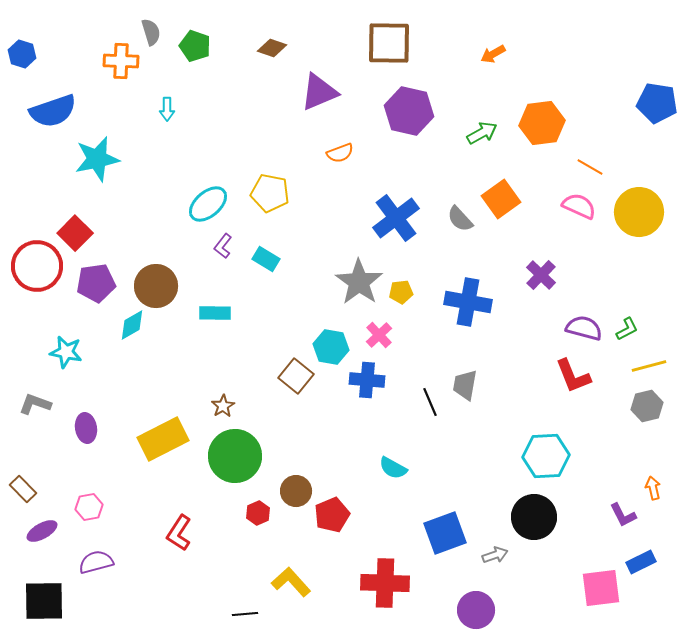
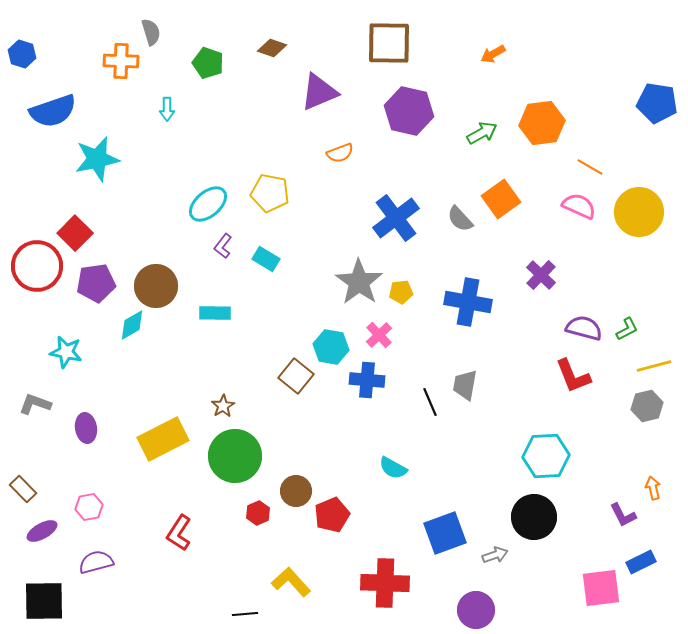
green pentagon at (195, 46): moved 13 px right, 17 px down
yellow line at (649, 366): moved 5 px right
